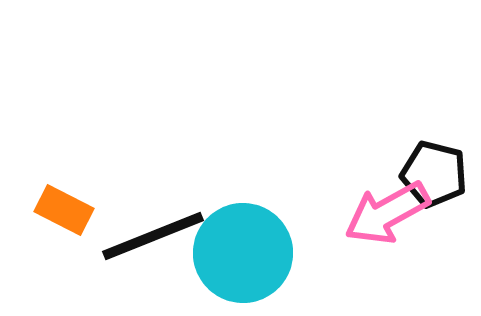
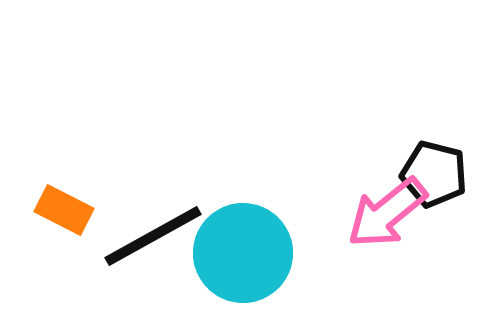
pink arrow: rotated 10 degrees counterclockwise
black line: rotated 7 degrees counterclockwise
